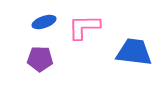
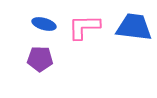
blue ellipse: moved 2 px down; rotated 35 degrees clockwise
blue trapezoid: moved 25 px up
